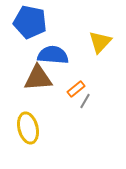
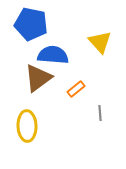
blue pentagon: moved 1 px right, 2 px down
yellow triangle: rotated 25 degrees counterclockwise
brown triangle: rotated 32 degrees counterclockwise
gray line: moved 15 px right, 12 px down; rotated 35 degrees counterclockwise
yellow ellipse: moved 1 px left, 2 px up; rotated 12 degrees clockwise
